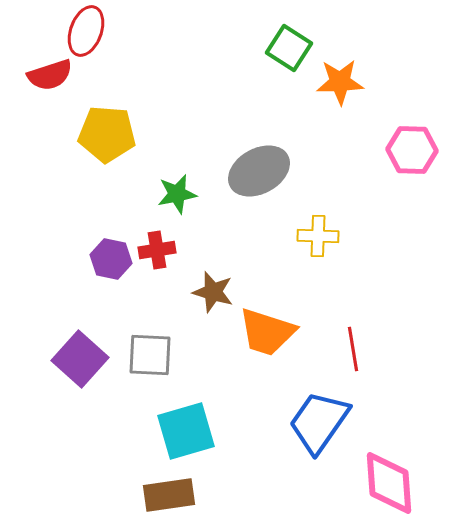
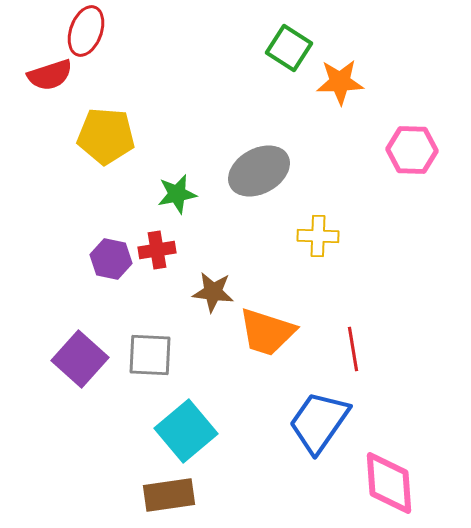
yellow pentagon: moved 1 px left, 2 px down
brown star: rotated 9 degrees counterclockwise
cyan square: rotated 24 degrees counterclockwise
